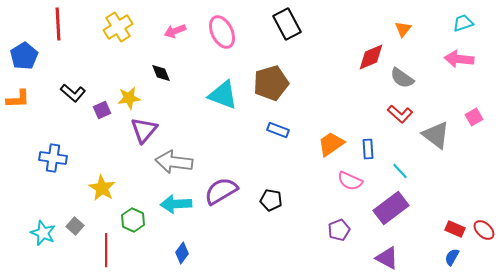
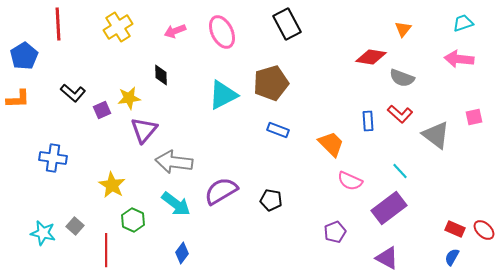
red diamond at (371, 57): rotated 32 degrees clockwise
black diamond at (161, 73): moved 2 px down; rotated 20 degrees clockwise
gray semicircle at (402, 78): rotated 15 degrees counterclockwise
cyan triangle at (223, 95): rotated 48 degrees counterclockwise
pink square at (474, 117): rotated 18 degrees clockwise
orange trapezoid at (331, 144): rotated 80 degrees clockwise
blue rectangle at (368, 149): moved 28 px up
yellow star at (102, 188): moved 10 px right, 3 px up
cyan arrow at (176, 204): rotated 140 degrees counterclockwise
purple rectangle at (391, 208): moved 2 px left
purple pentagon at (339, 230): moved 4 px left, 2 px down
cyan star at (43, 233): rotated 10 degrees counterclockwise
